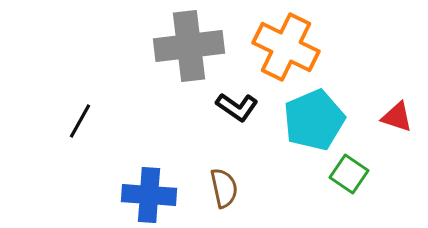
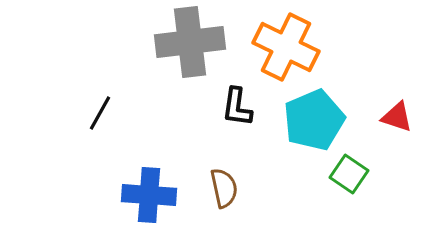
gray cross: moved 1 px right, 4 px up
black L-shape: rotated 63 degrees clockwise
black line: moved 20 px right, 8 px up
